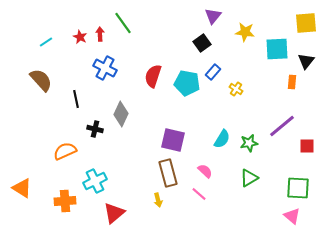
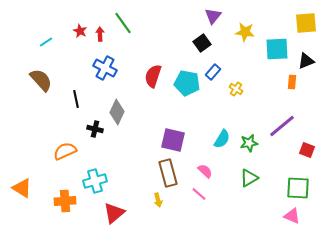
red star: moved 6 px up
black triangle: rotated 30 degrees clockwise
gray diamond: moved 4 px left, 2 px up
red square: moved 4 px down; rotated 21 degrees clockwise
cyan cross: rotated 10 degrees clockwise
pink triangle: rotated 18 degrees counterclockwise
